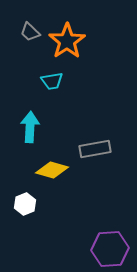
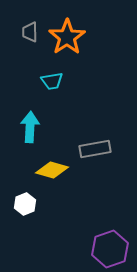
gray trapezoid: rotated 45 degrees clockwise
orange star: moved 4 px up
purple hexagon: rotated 15 degrees counterclockwise
